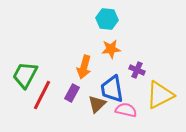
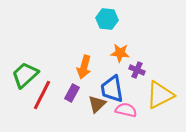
orange star: moved 9 px right, 4 px down; rotated 12 degrees clockwise
green trapezoid: rotated 20 degrees clockwise
